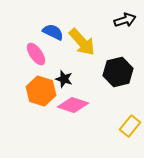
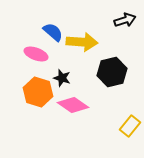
blue semicircle: rotated 15 degrees clockwise
yellow arrow: rotated 44 degrees counterclockwise
pink ellipse: rotated 35 degrees counterclockwise
black hexagon: moved 6 px left
black star: moved 2 px left, 1 px up
orange hexagon: moved 3 px left, 1 px down
pink diamond: rotated 16 degrees clockwise
